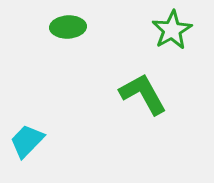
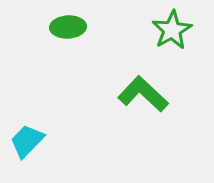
green L-shape: rotated 18 degrees counterclockwise
